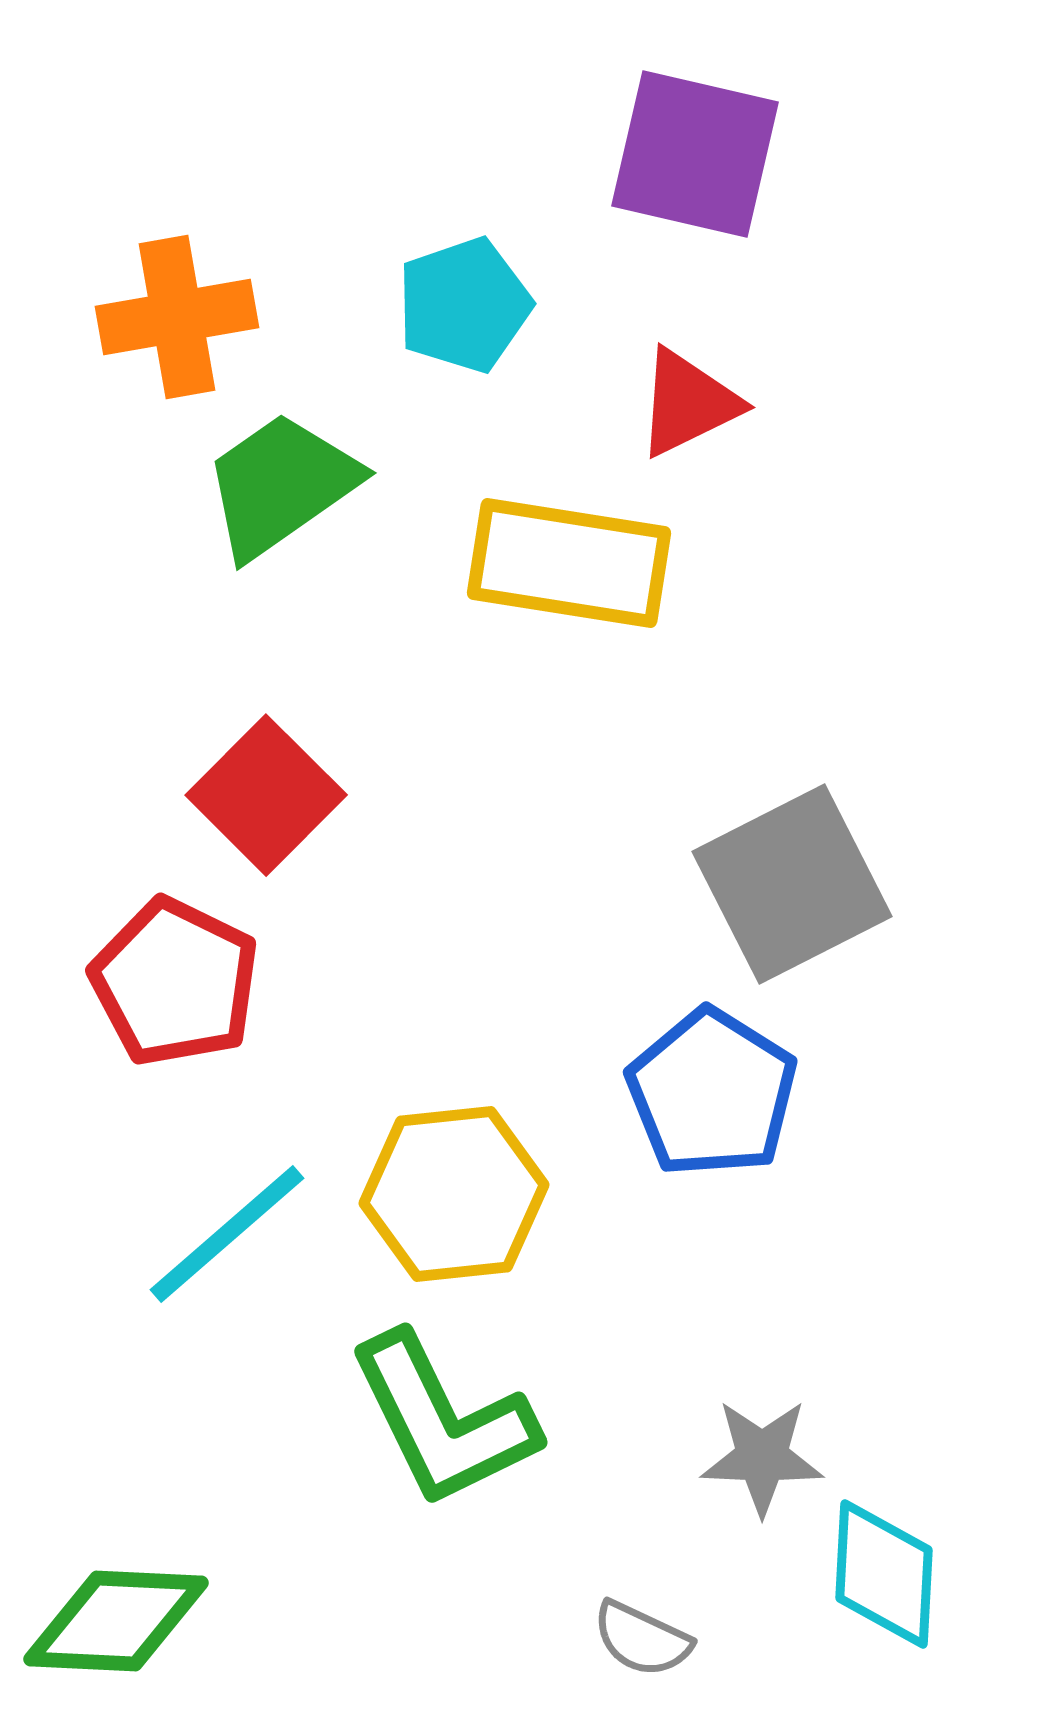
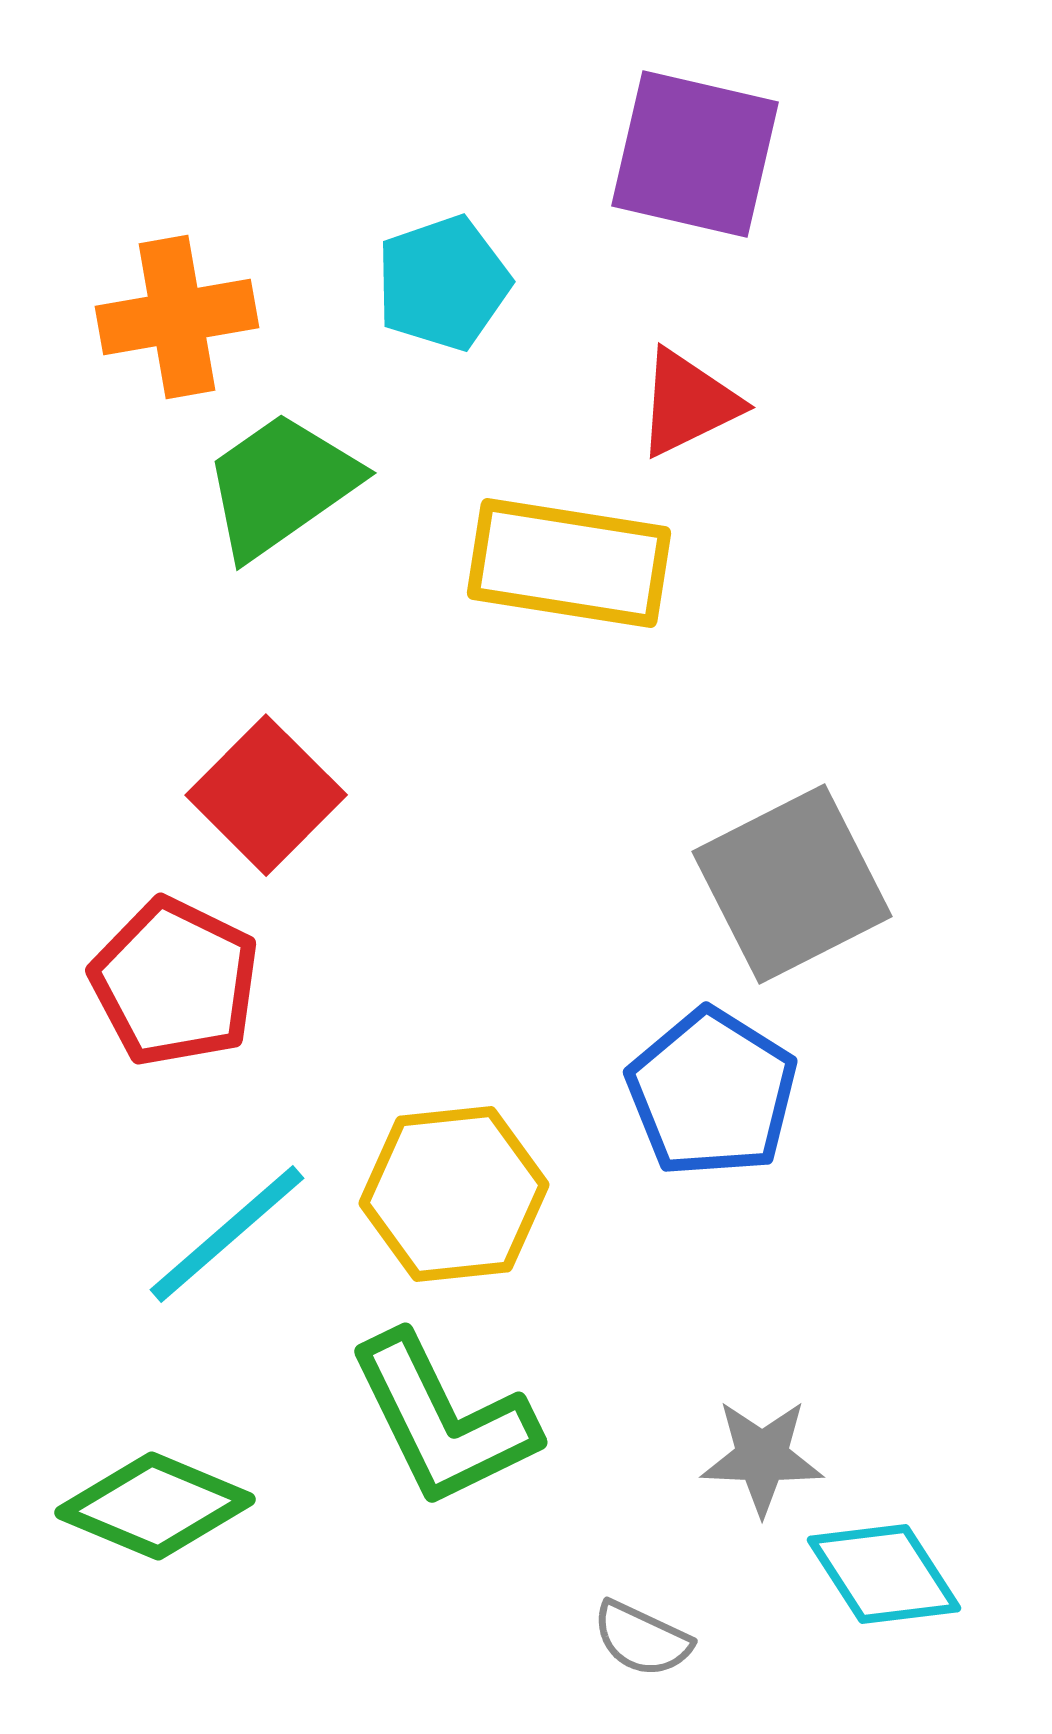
cyan pentagon: moved 21 px left, 22 px up
cyan diamond: rotated 36 degrees counterclockwise
green diamond: moved 39 px right, 115 px up; rotated 20 degrees clockwise
